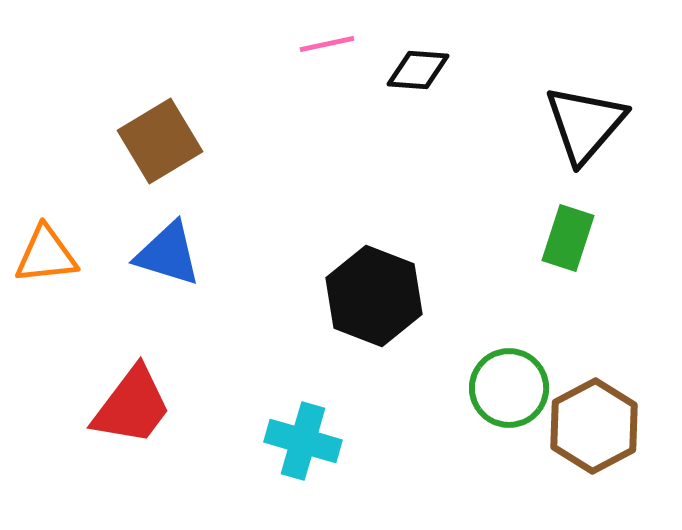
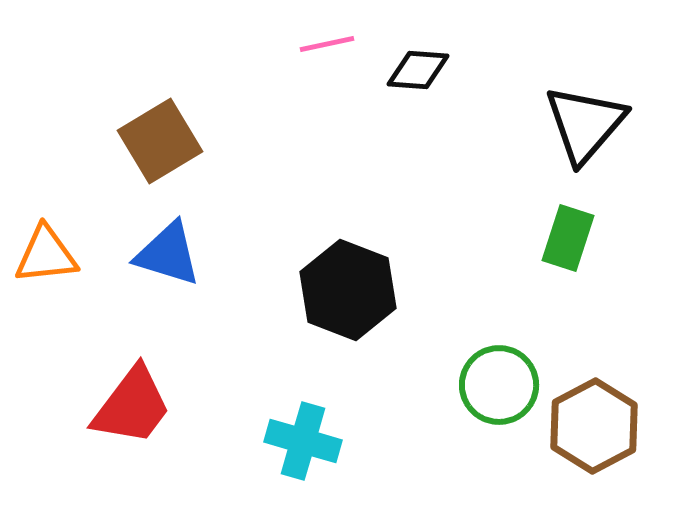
black hexagon: moved 26 px left, 6 px up
green circle: moved 10 px left, 3 px up
